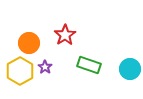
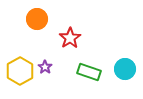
red star: moved 5 px right, 3 px down
orange circle: moved 8 px right, 24 px up
green rectangle: moved 7 px down
cyan circle: moved 5 px left
